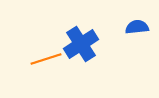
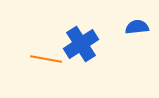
orange line: rotated 28 degrees clockwise
